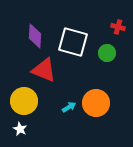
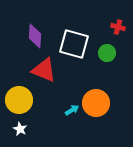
white square: moved 1 px right, 2 px down
yellow circle: moved 5 px left, 1 px up
cyan arrow: moved 3 px right, 3 px down
